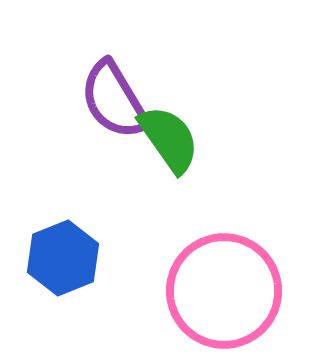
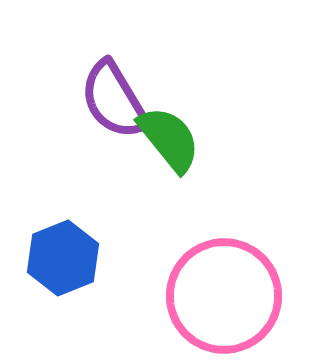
green semicircle: rotated 4 degrees counterclockwise
pink circle: moved 5 px down
